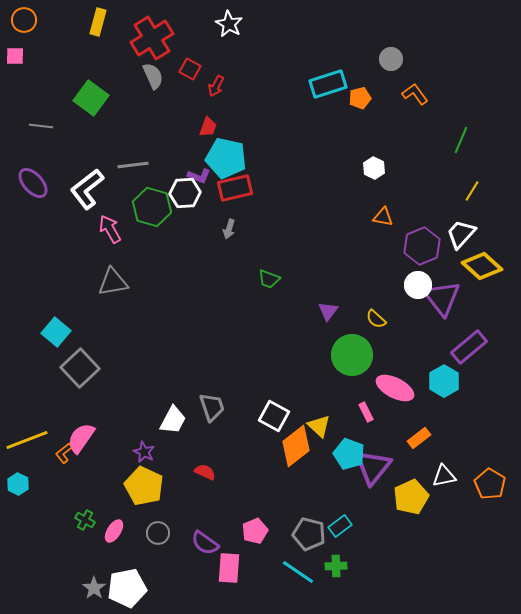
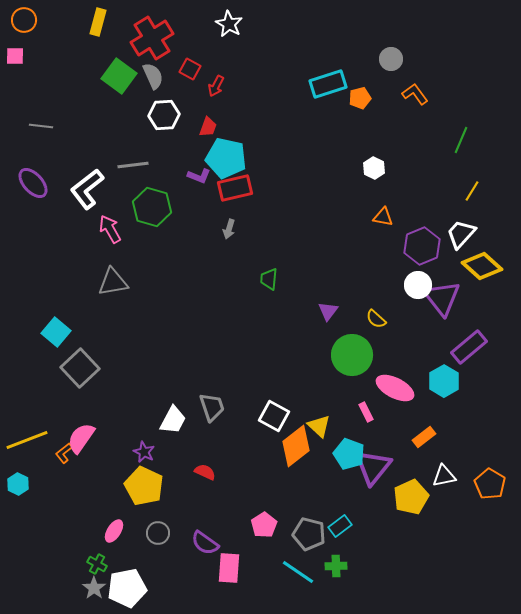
green square at (91, 98): moved 28 px right, 22 px up
white hexagon at (185, 193): moved 21 px left, 78 px up
green trapezoid at (269, 279): rotated 75 degrees clockwise
orange rectangle at (419, 438): moved 5 px right, 1 px up
green cross at (85, 520): moved 12 px right, 44 px down
pink pentagon at (255, 531): moved 9 px right, 6 px up; rotated 10 degrees counterclockwise
